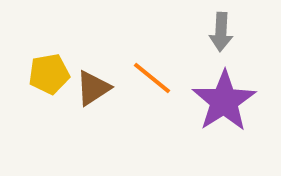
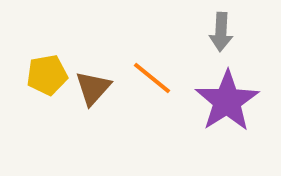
yellow pentagon: moved 2 px left, 1 px down
brown triangle: rotated 15 degrees counterclockwise
purple star: moved 3 px right
